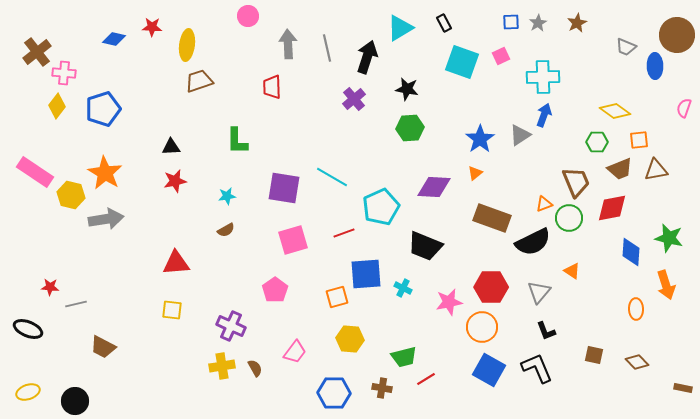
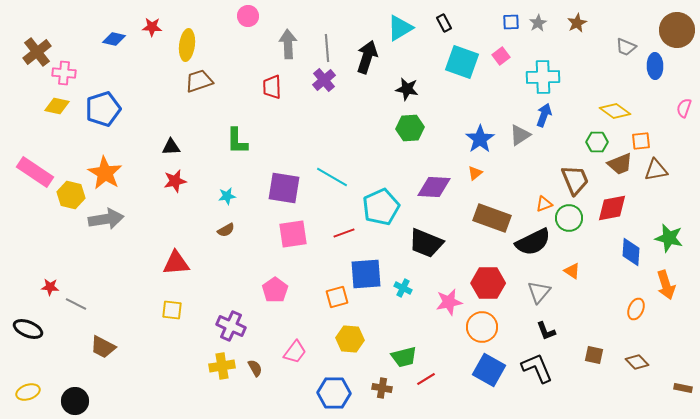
brown circle at (677, 35): moved 5 px up
gray line at (327, 48): rotated 8 degrees clockwise
pink square at (501, 56): rotated 12 degrees counterclockwise
purple cross at (354, 99): moved 30 px left, 19 px up
yellow diamond at (57, 106): rotated 65 degrees clockwise
orange square at (639, 140): moved 2 px right, 1 px down
brown trapezoid at (620, 169): moved 5 px up
brown trapezoid at (576, 182): moved 1 px left, 2 px up
pink square at (293, 240): moved 6 px up; rotated 8 degrees clockwise
black trapezoid at (425, 246): moved 1 px right, 3 px up
red hexagon at (491, 287): moved 3 px left, 4 px up
gray line at (76, 304): rotated 40 degrees clockwise
orange ellipse at (636, 309): rotated 25 degrees clockwise
